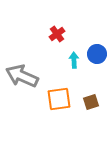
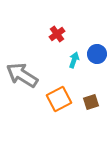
cyan arrow: rotated 21 degrees clockwise
gray arrow: moved 1 px up; rotated 8 degrees clockwise
orange square: rotated 20 degrees counterclockwise
